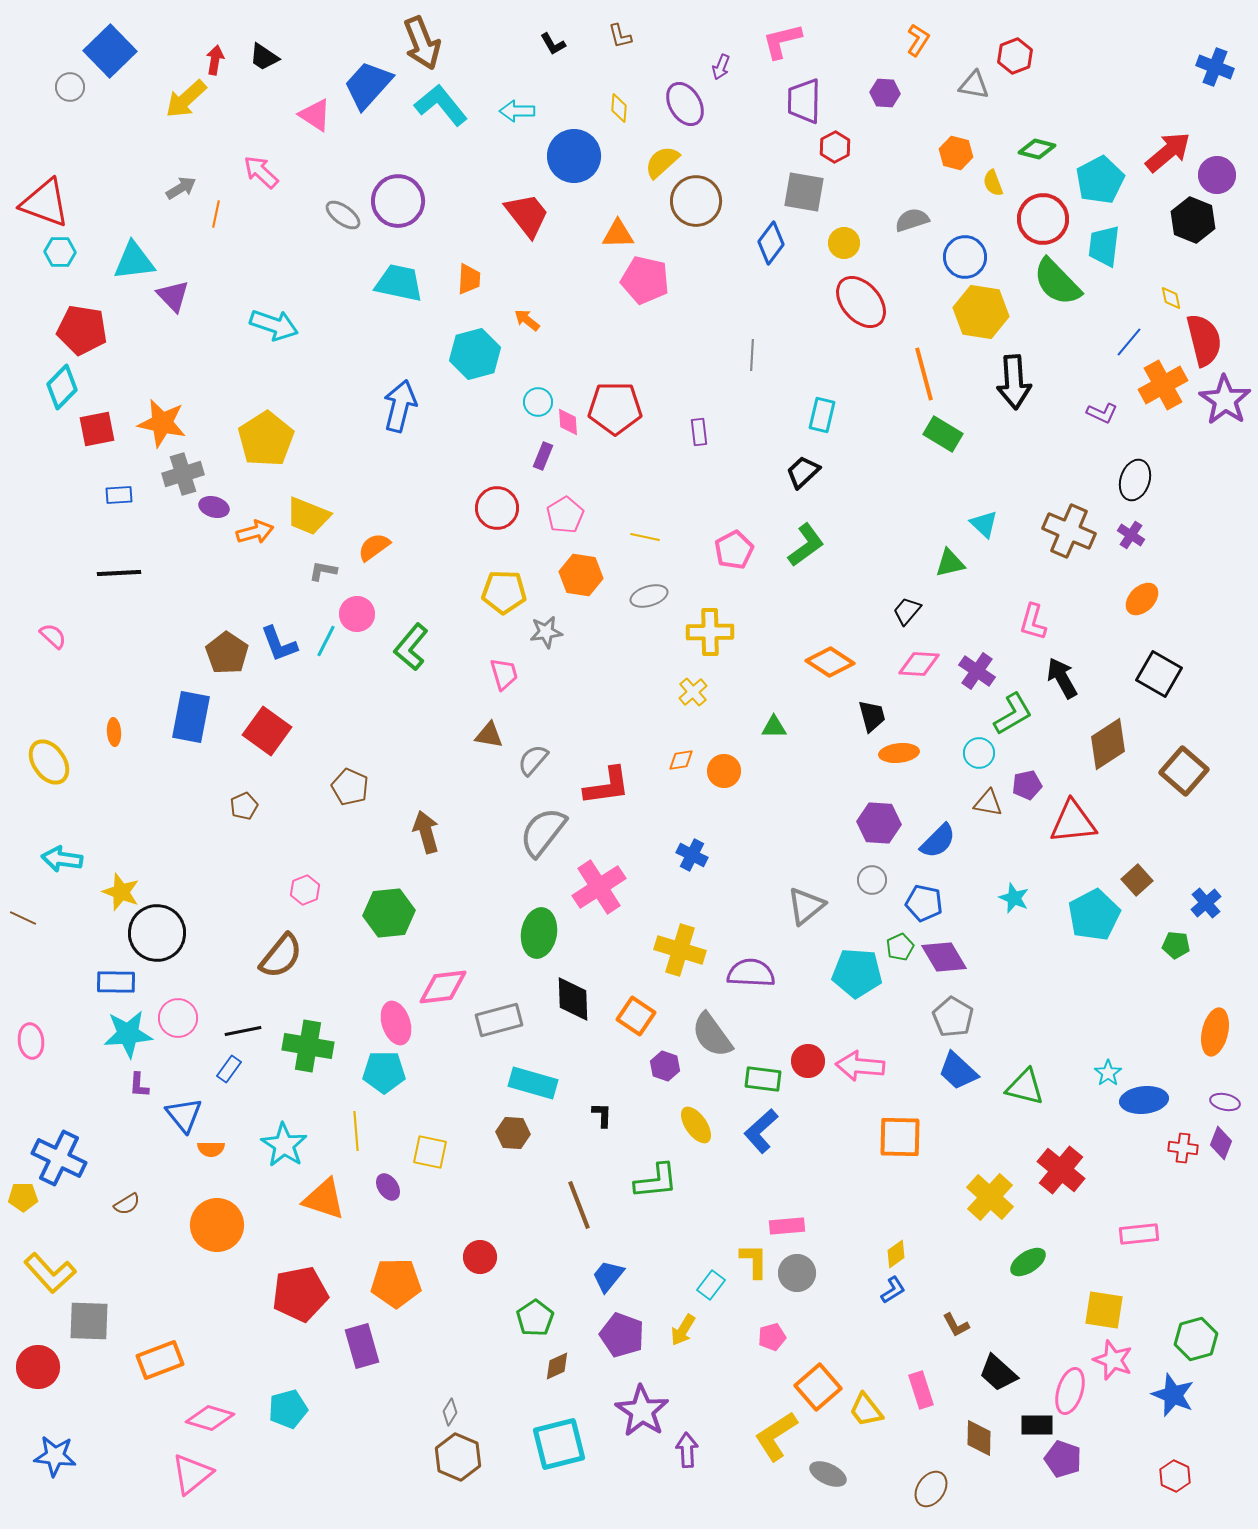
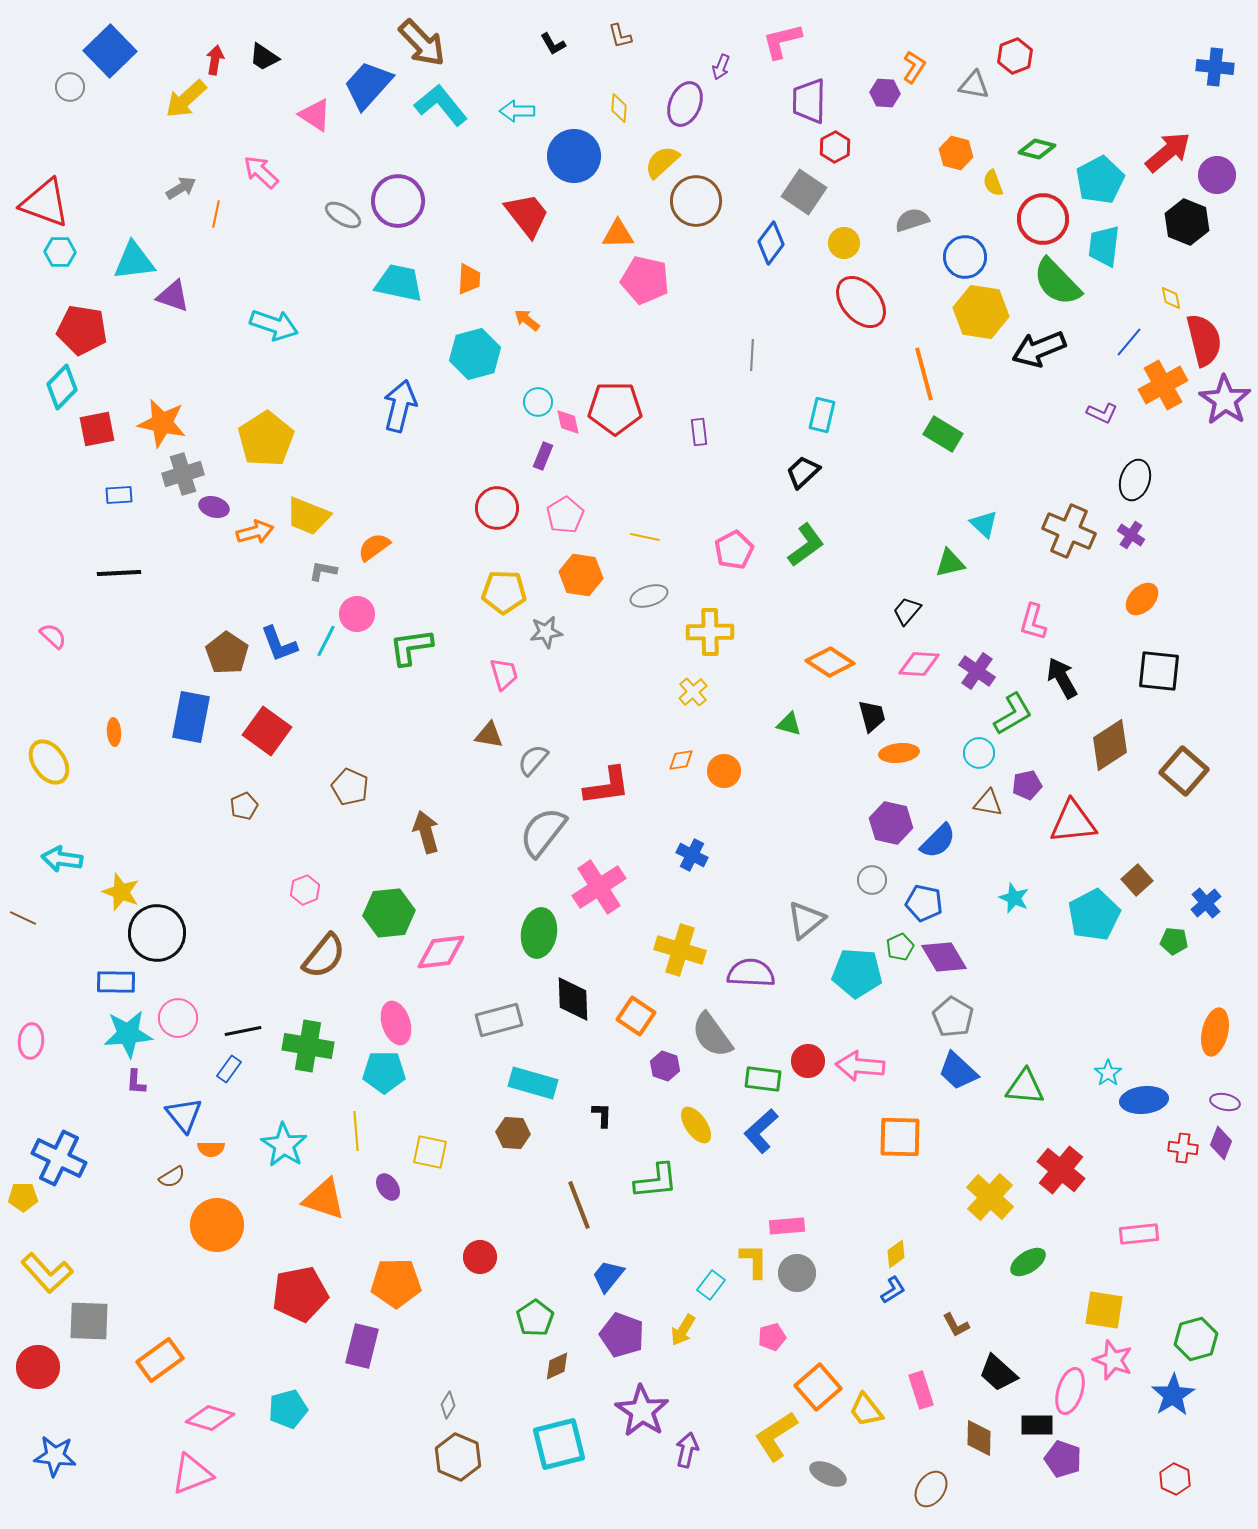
orange L-shape at (918, 40): moved 4 px left, 27 px down
brown arrow at (422, 43): rotated 22 degrees counterclockwise
blue cross at (1215, 67): rotated 15 degrees counterclockwise
purple trapezoid at (804, 101): moved 5 px right
purple ellipse at (685, 104): rotated 54 degrees clockwise
gray square at (804, 192): rotated 24 degrees clockwise
gray ellipse at (343, 215): rotated 6 degrees counterclockwise
black hexagon at (1193, 220): moved 6 px left, 2 px down
purple triangle at (173, 296): rotated 27 degrees counterclockwise
black arrow at (1014, 382): moved 25 px right, 33 px up; rotated 72 degrees clockwise
pink diamond at (568, 422): rotated 8 degrees counterclockwise
green L-shape at (411, 647): rotated 42 degrees clockwise
black square at (1159, 674): moved 3 px up; rotated 24 degrees counterclockwise
green triangle at (774, 727): moved 15 px right, 3 px up; rotated 16 degrees clockwise
brown diamond at (1108, 744): moved 2 px right, 1 px down
purple hexagon at (879, 823): moved 12 px right; rotated 9 degrees clockwise
gray triangle at (806, 906): moved 14 px down
green pentagon at (1176, 945): moved 2 px left, 4 px up
brown semicircle at (281, 956): moved 43 px right
pink diamond at (443, 987): moved 2 px left, 35 px up
pink ellipse at (31, 1041): rotated 12 degrees clockwise
purple L-shape at (139, 1085): moved 3 px left, 3 px up
green triangle at (1025, 1087): rotated 9 degrees counterclockwise
brown semicircle at (127, 1204): moved 45 px right, 27 px up
yellow L-shape at (50, 1273): moved 3 px left
purple rectangle at (362, 1346): rotated 30 degrees clockwise
orange rectangle at (160, 1360): rotated 15 degrees counterclockwise
blue star at (1173, 1395): rotated 18 degrees clockwise
gray diamond at (450, 1412): moved 2 px left, 7 px up
purple arrow at (687, 1450): rotated 16 degrees clockwise
pink triangle at (192, 1474): rotated 18 degrees clockwise
red hexagon at (1175, 1476): moved 3 px down
